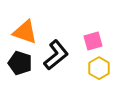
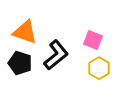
pink square: moved 1 px up; rotated 36 degrees clockwise
